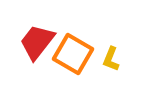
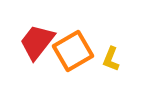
orange square: moved 3 px up; rotated 30 degrees clockwise
